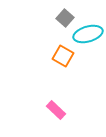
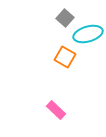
orange square: moved 2 px right, 1 px down
